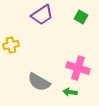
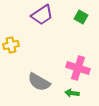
green arrow: moved 2 px right, 1 px down
